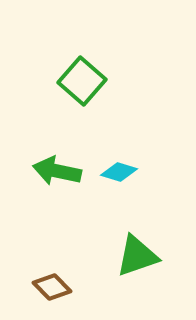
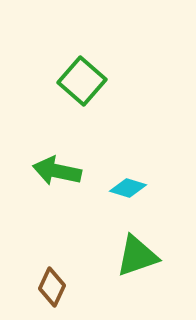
cyan diamond: moved 9 px right, 16 px down
brown diamond: rotated 69 degrees clockwise
